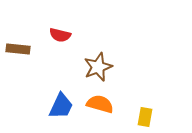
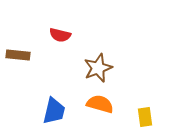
brown rectangle: moved 6 px down
brown star: moved 1 px down
blue trapezoid: moved 7 px left, 5 px down; rotated 12 degrees counterclockwise
yellow rectangle: rotated 18 degrees counterclockwise
